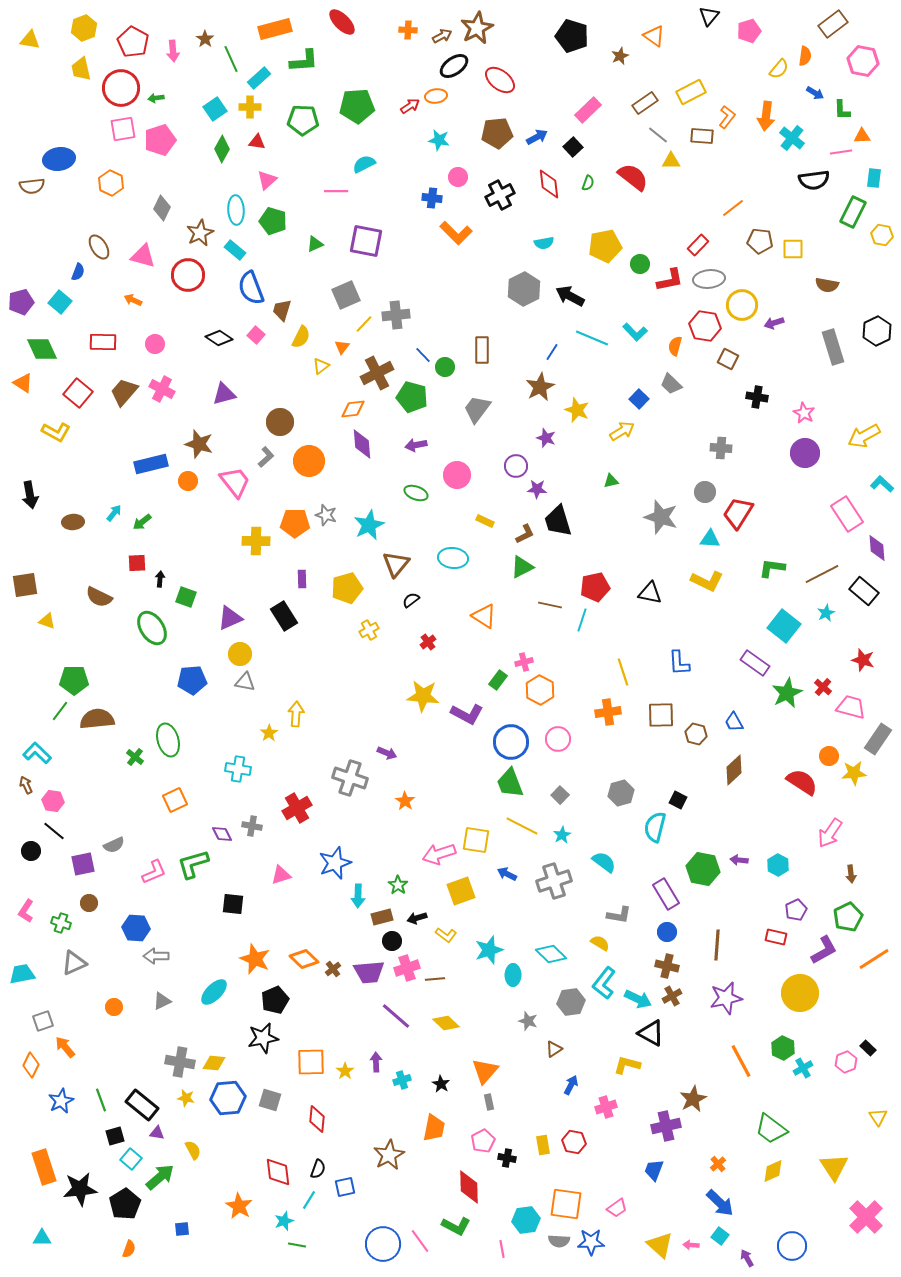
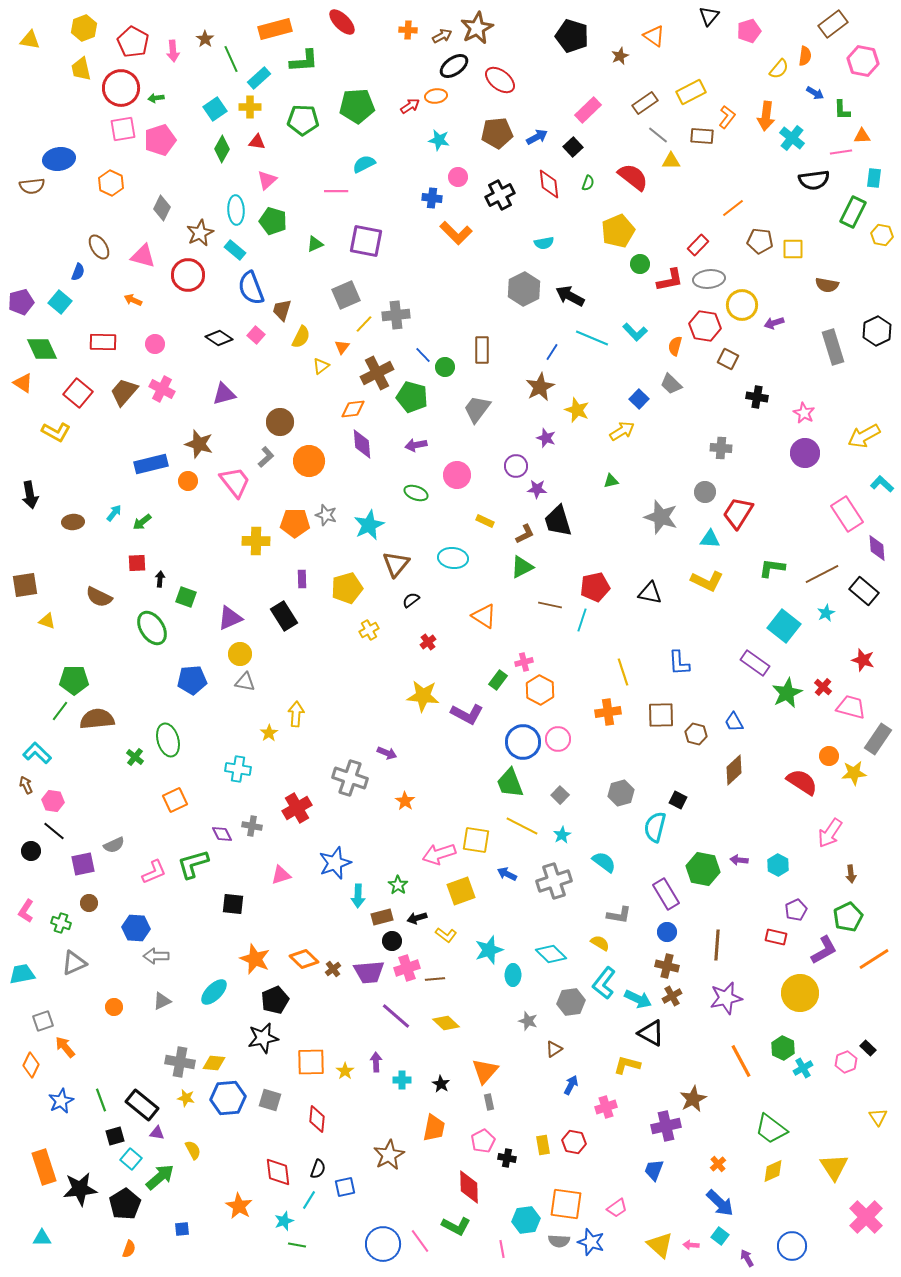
yellow pentagon at (605, 246): moved 13 px right, 15 px up; rotated 12 degrees counterclockwise
blue circle at (511, 742): moved 12 px right
cyan cross at (402, 1080): rotated 18 degrees clockwise
blue star at (591, 1242): rotated 20 degrees clockwise
